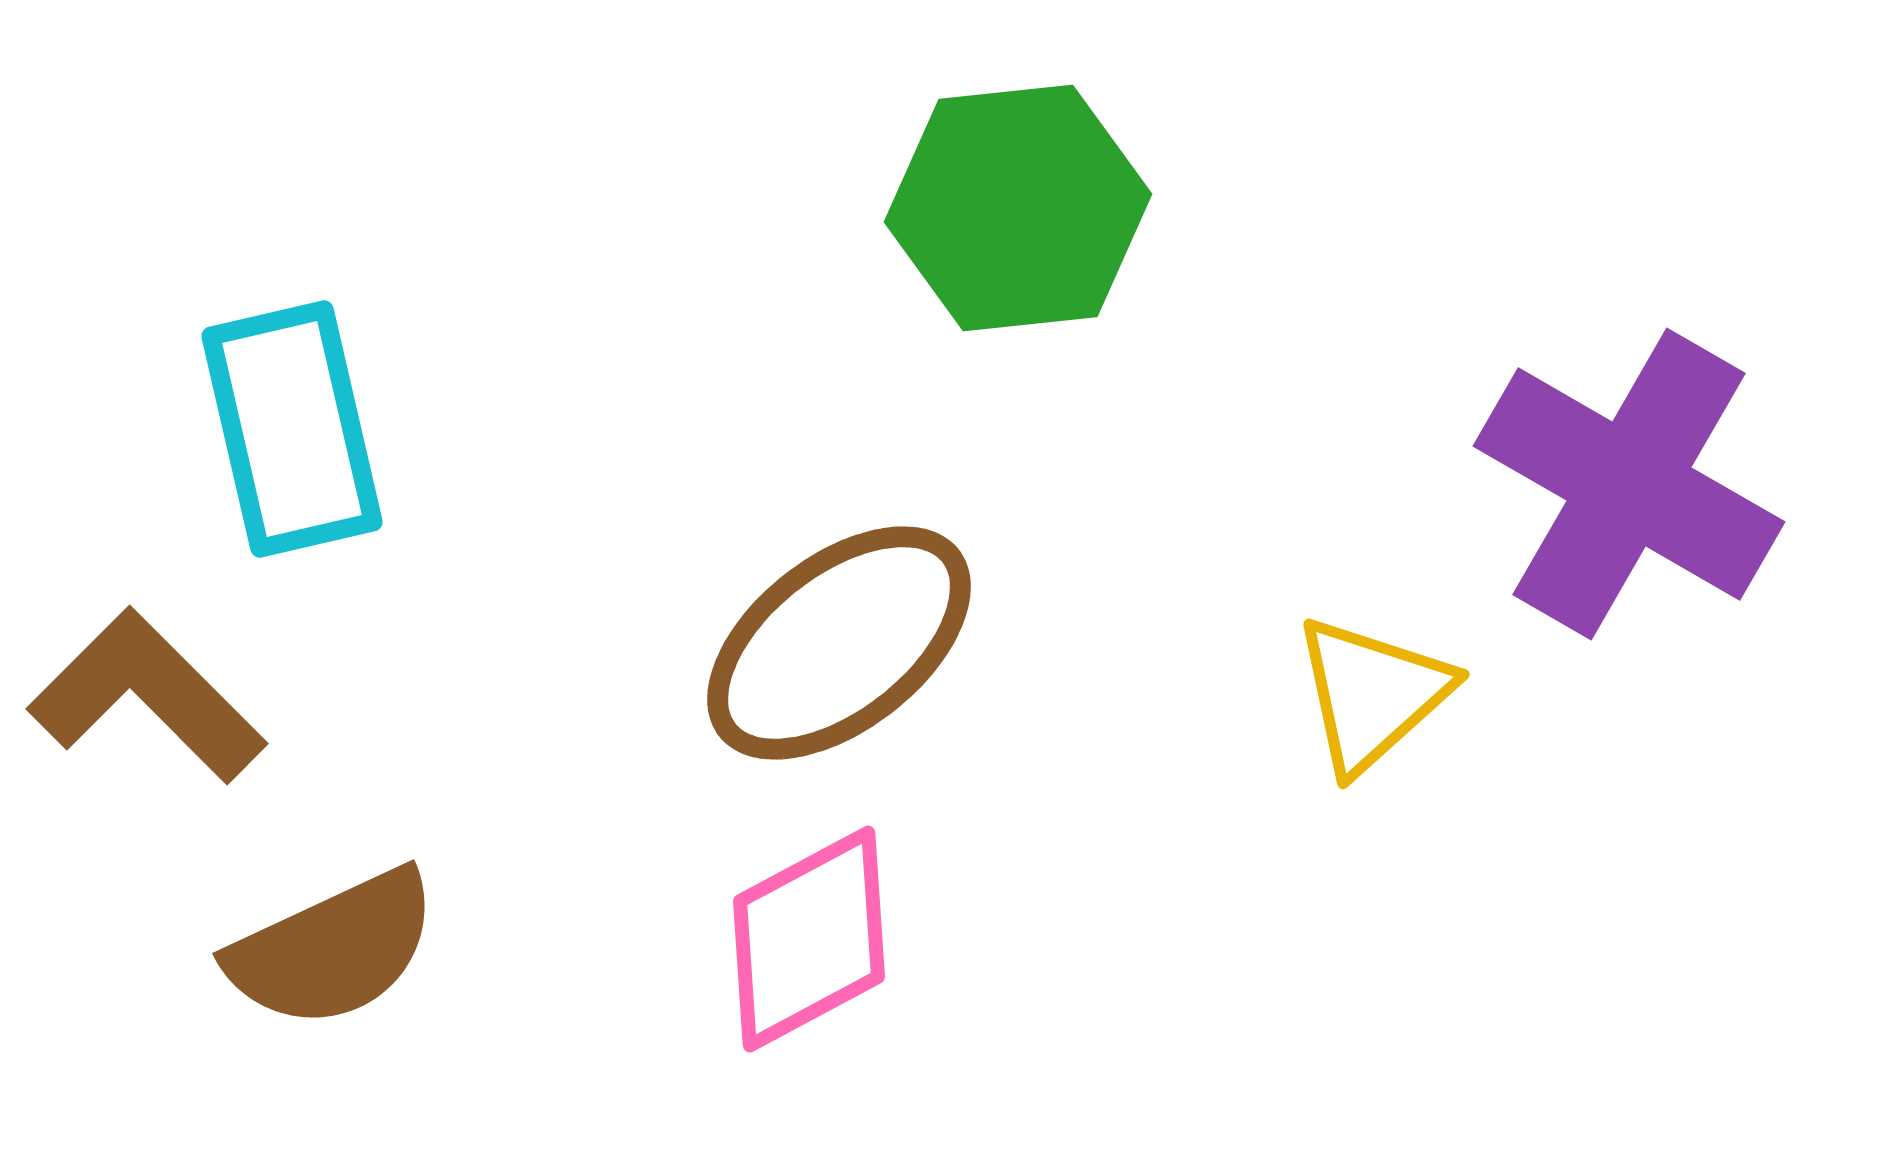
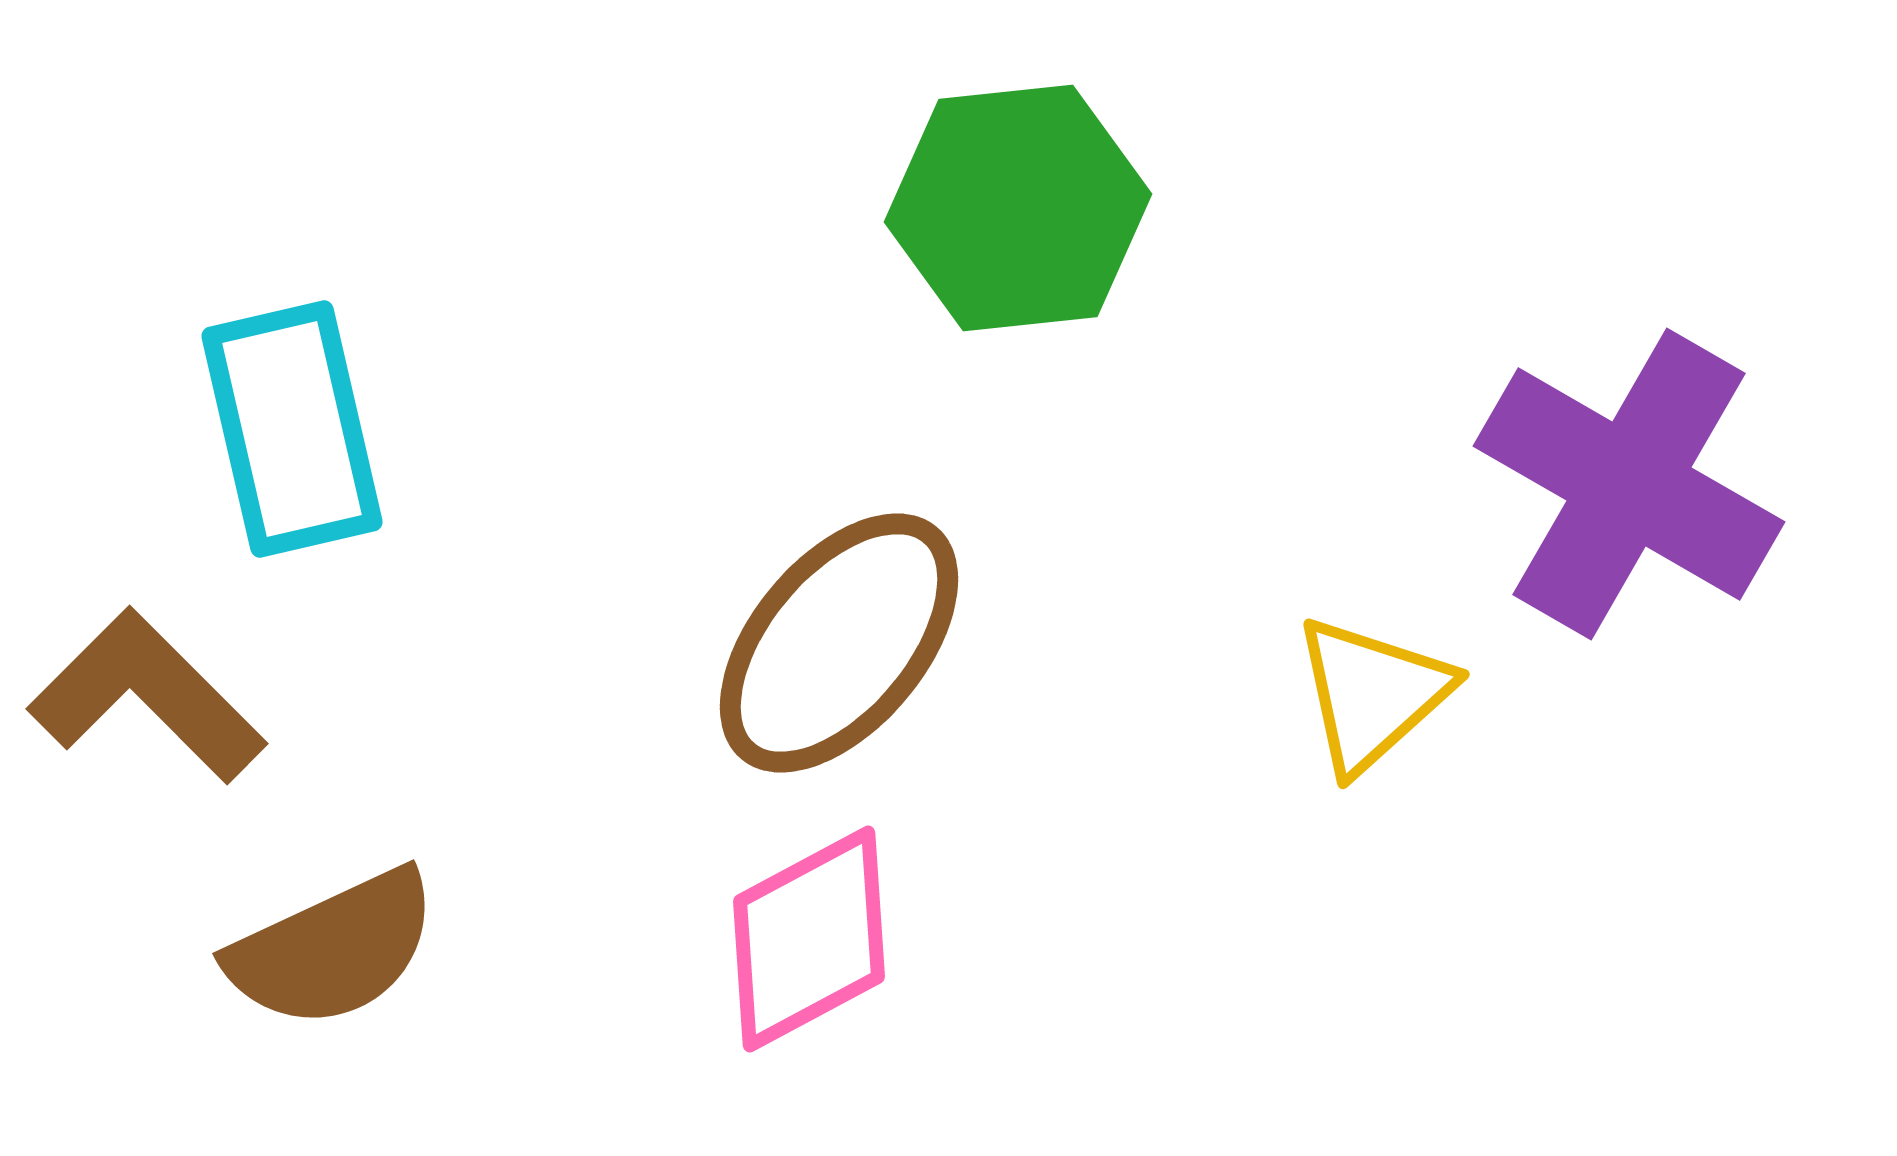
brown ellipse: rotated 12 degrees counterclockwise
